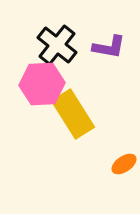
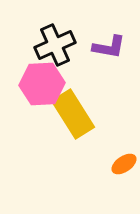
black cross: moved 2 px left; rotated 27 degrees clockwise
